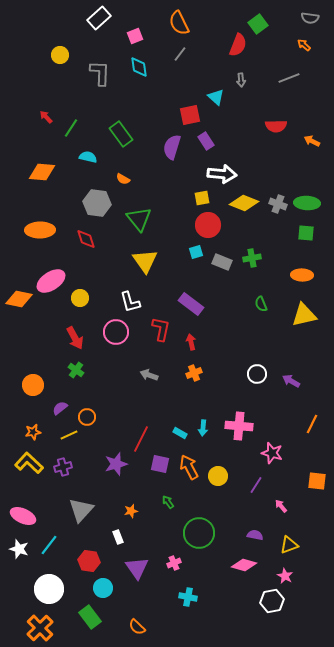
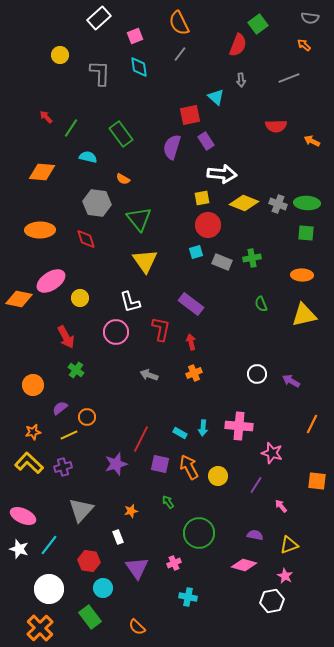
red arrow at (75, 338): moved 9 px left, 1 px up
